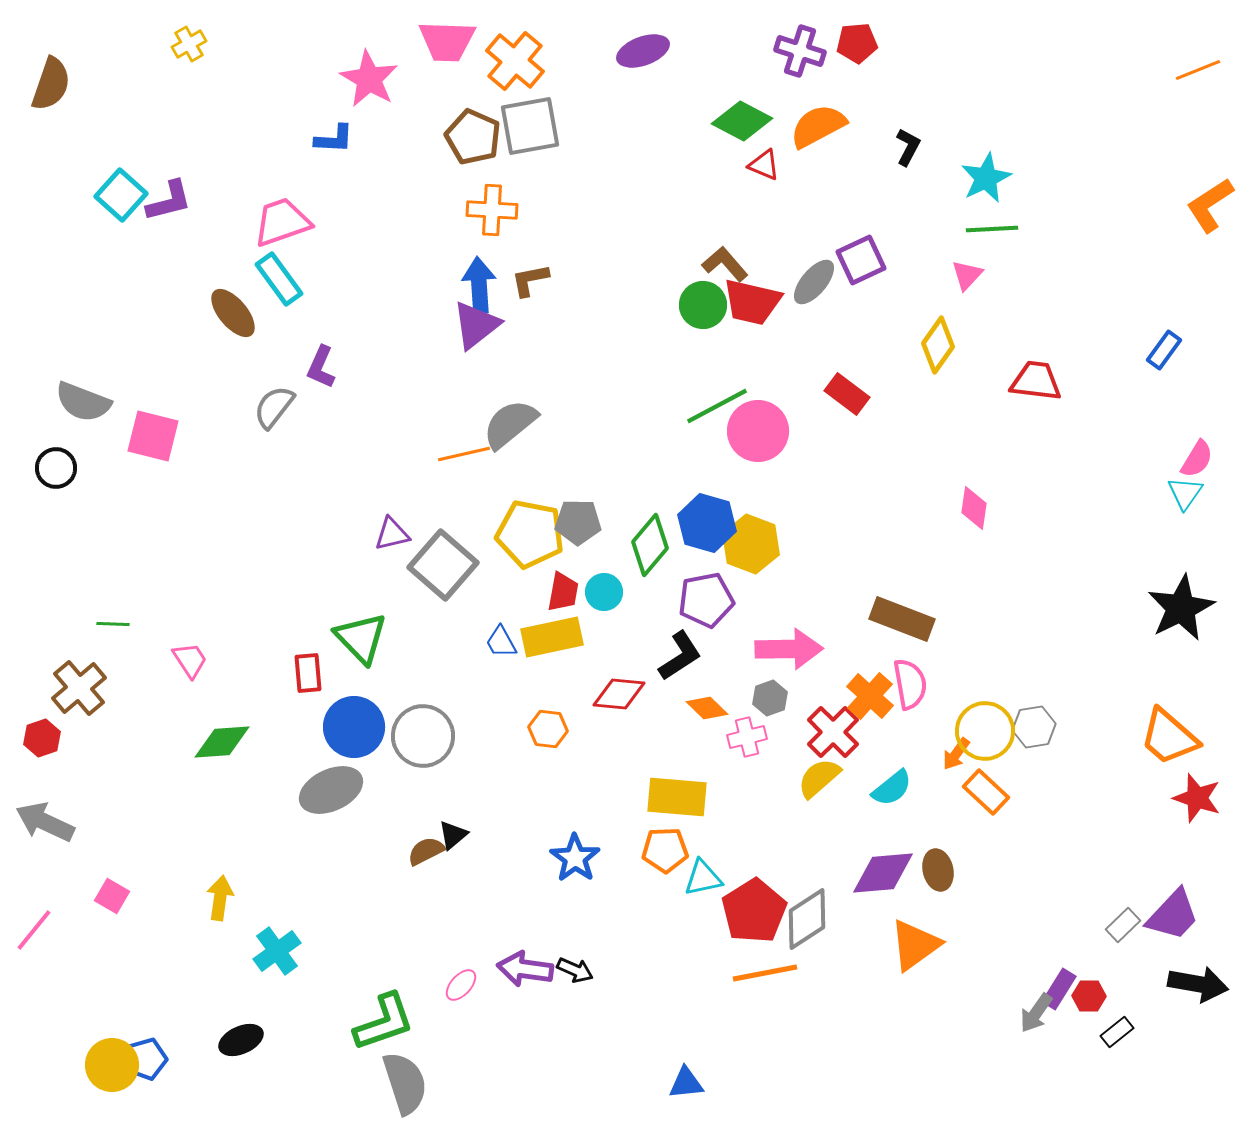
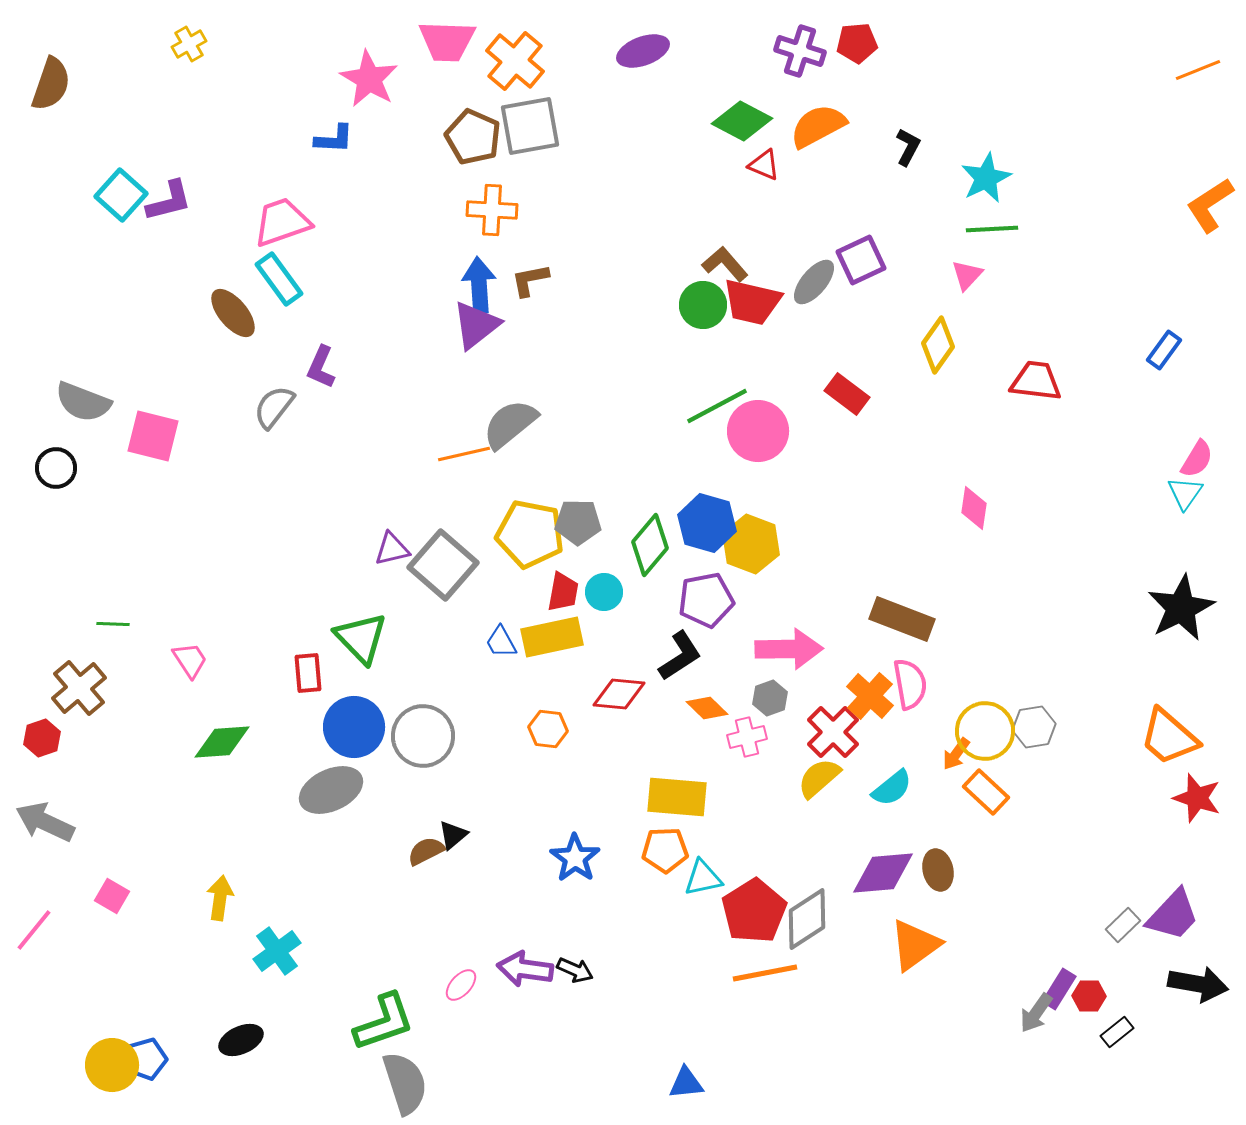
purple triangle at (392, 534): moved 15 px down
